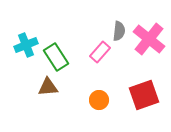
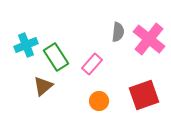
gray semicircle: moved 1 px left, 1 px down
pink rectangle: moved 8 px left, 12 px down
brown triangle: moved 5 px left, 1 px up; rotated 35 degrees counterclockwise
orange circle: moved 1 px down
